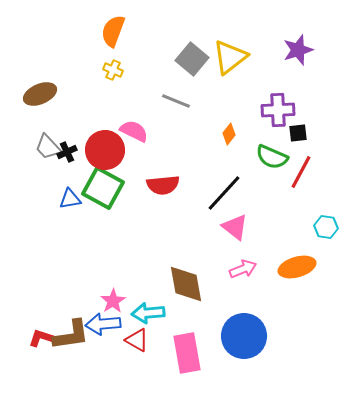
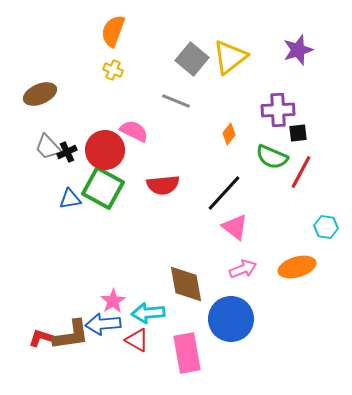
blue circle: moved 13 px left, 17 px up
